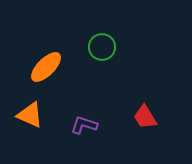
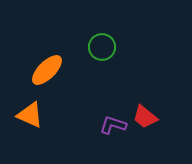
orange ellipse: moved 1 px right, 3 px down
red trapezoid: rotated 20 degrees counterclockwise
purple L-shape: moved 29 px right
